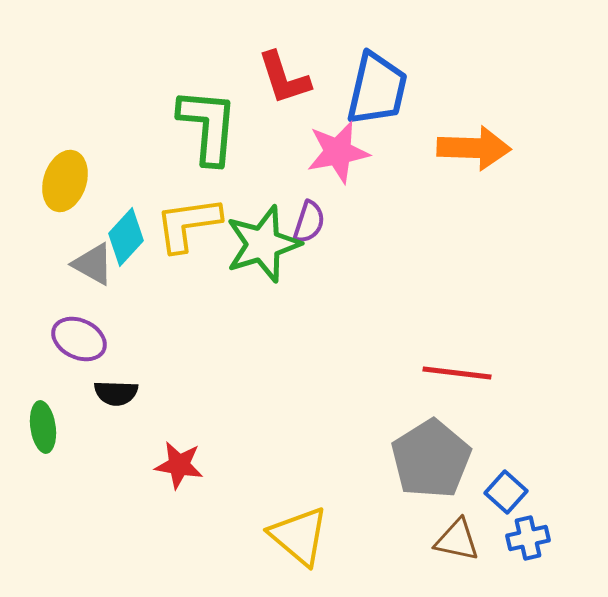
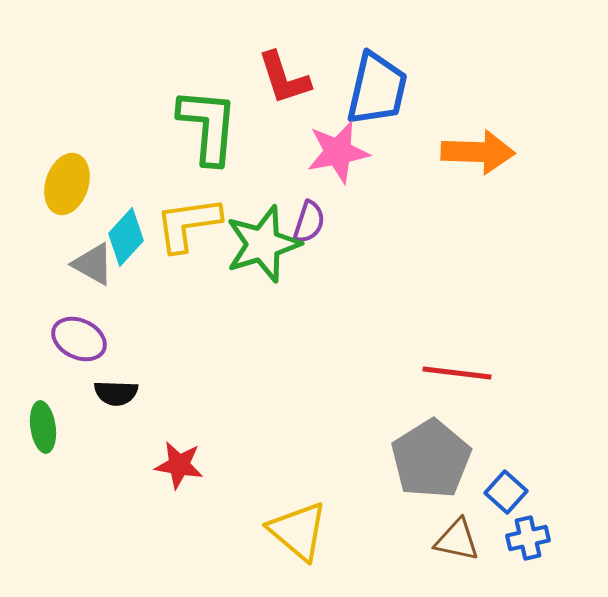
orange arrow: moved 4 px right, 4 px down
yellow ellipse: moved 2 px right, 3 px down
yellow triangle: moved 1 px left, 5 px up
